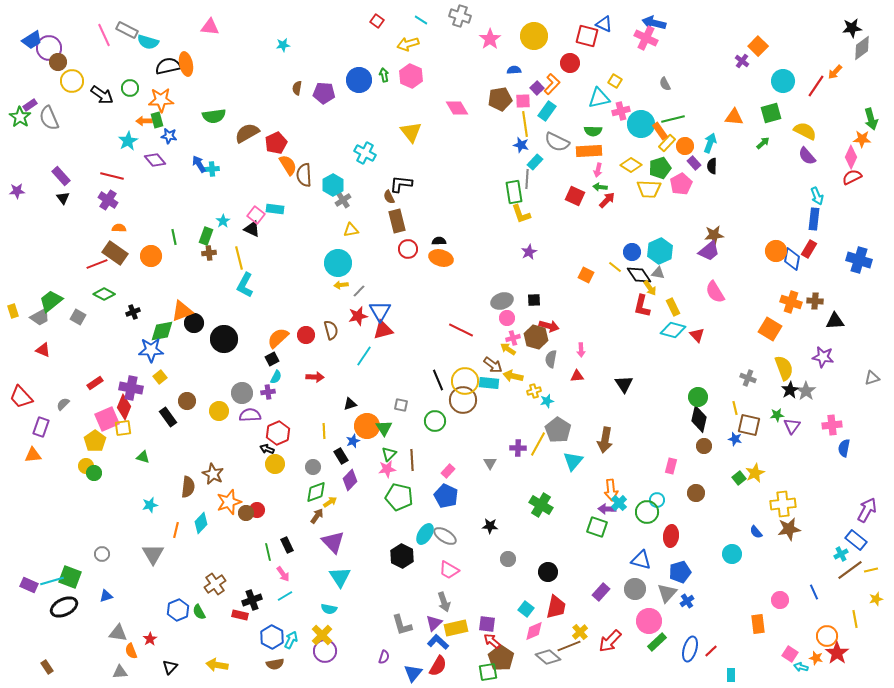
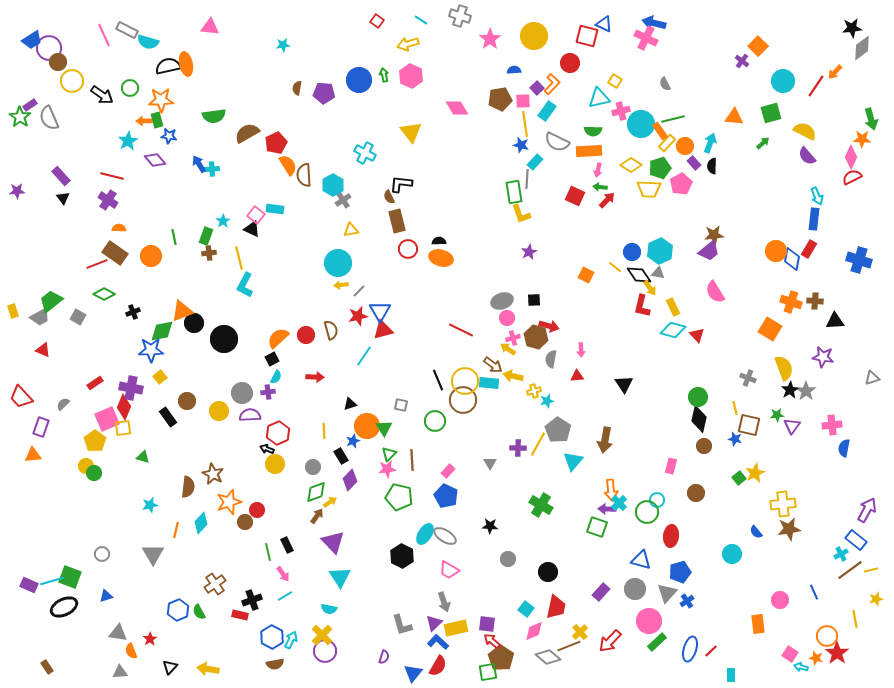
brown circle at (246, 513): moved 1 px left, 9 px down
yellow arrow at (217, 665): moved 9 px left, 4 px down
